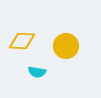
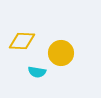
yellow circle: moved 5 px left, 7 px down
